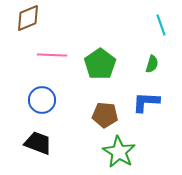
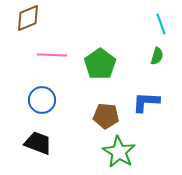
cyan line: moved 1 px up
green semicircle: moved 5 px right, 8 px up
brown pentagon: moved 1 px right, 1 px down
